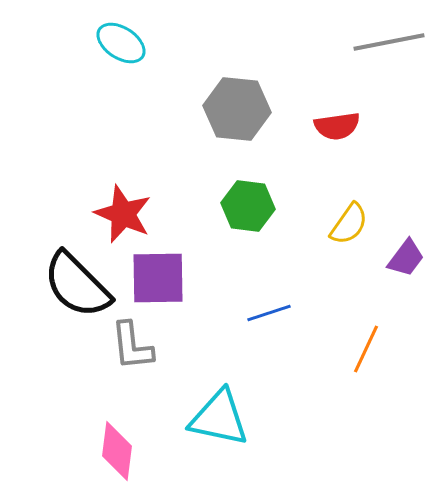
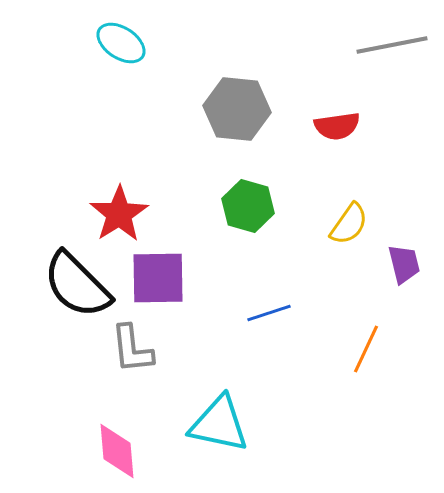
gray line: moved 3 px right, 3 px down
green hexagon: rotated 9 degrees clockwise
red star: moved 4 px left; rotated 16 degrees clockwise
purple trapezoid: moved 2 px left, 6 px down; rotated 51 degrees counterclockwise
gray L-shape: moved 3 px down
cyan triangle: moved 6 px down
pink diamond: rotated 12 degrees counterclockwise
